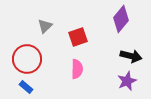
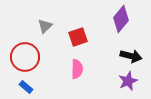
red circle: moved 2 px left, 2 px up
purple star: moved 1 px right
